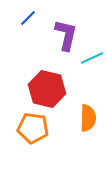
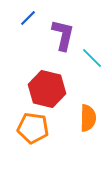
purple L-shape: moved 3 px left
cyan line: rotated 70 degrees clockwise
